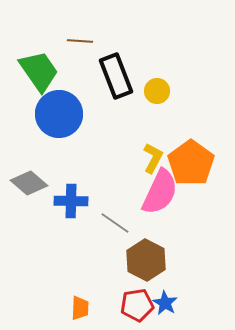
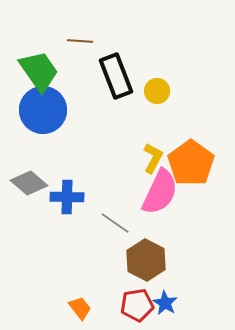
blue circle: moved 16 px left, 4 px up
blue cross: moved 4 px left, 4 px up
orange trapezoid: rotated 40 degrees counterclockwise
